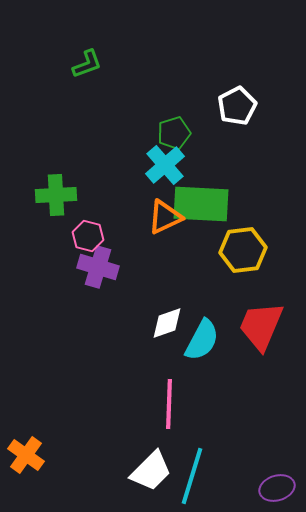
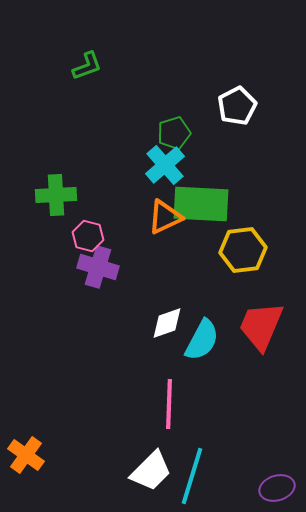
green L-shape: moved 2 px down
